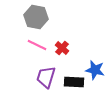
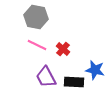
red cross: moved 1 px right, 1 px down
purple trapezoid: rotated 45 degrees counterclockwise
